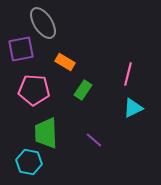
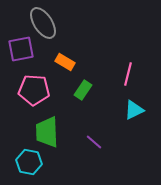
cyan triangle: moved 1 px right, 2 px down
green trapezoid: moved 1 px right, 1 px up
purple line: moved 2 px down
